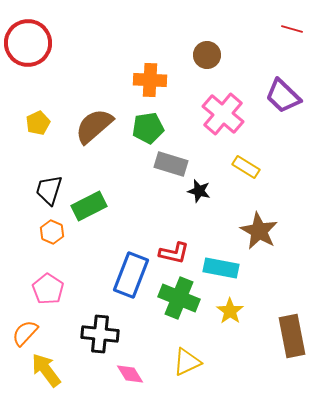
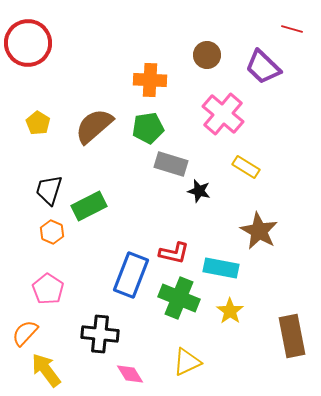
purple trapezoid: moved 20 px left, 29 px up
yellow pentagon: rotated 15 degrees counterclockwise
